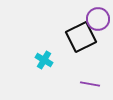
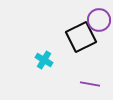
purple circle: moved 1 px right, 1 px down
